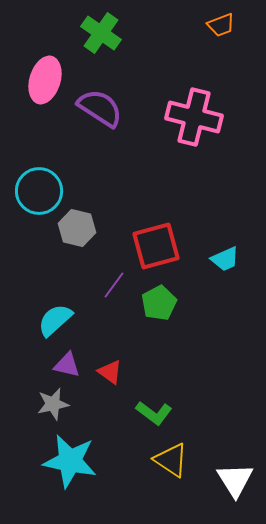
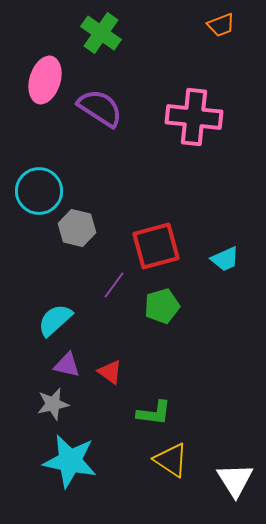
pink cross: rotated 8 degrees counterclockwise
green pentagon: moved 3 px right, 3 px down; rotated 12 degrees clockwise
green L-shape: rotated 30 degrees counterclockwise
